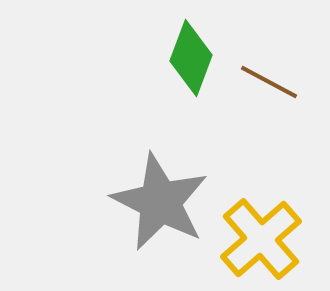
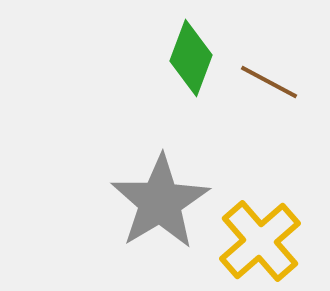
gray star: rotated 14 degrees clockwise
yellow cross: moved 1 px left, 2 px down
